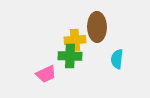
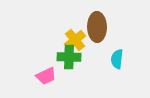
yellow cross: rotated 35 degrees counterclockwise
green cross: moved 1 px left, 1 px down
pink trapezoid: moved 2 px down
